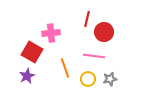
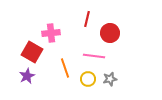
red circle: moved 6 px right, 1 px down
